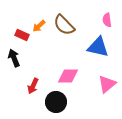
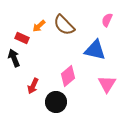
pink semicircle: rotated 32 degrees clockwise
red rectangle: moved 3 px down
blue triangle: moved 3 px left, 3 px down
pink diamond: rotated 40 degrees counterclockwise
pink triangle: rotated 18 degrees counterclockwise
